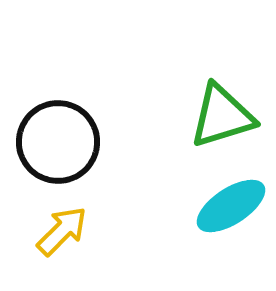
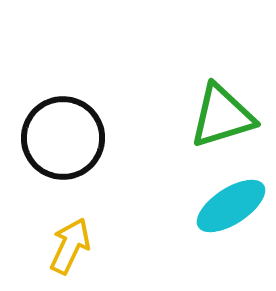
black circle: moved 5 px right, 4 px up
yellow arrow: moved 8 px right, 15 px down; rotated 20 degrees counterclockwise
